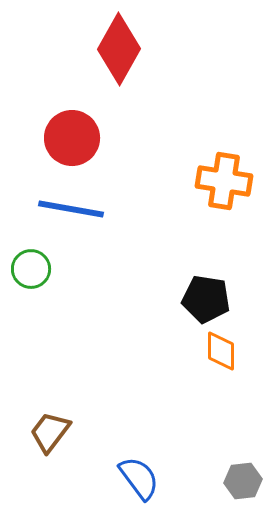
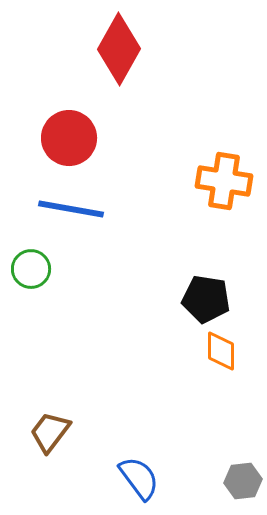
red circle: moved 3 px left
